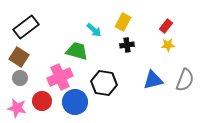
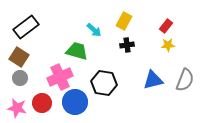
yellow rectangle: moved 1 px right, 1 px up
red circle: moved 2 px down
